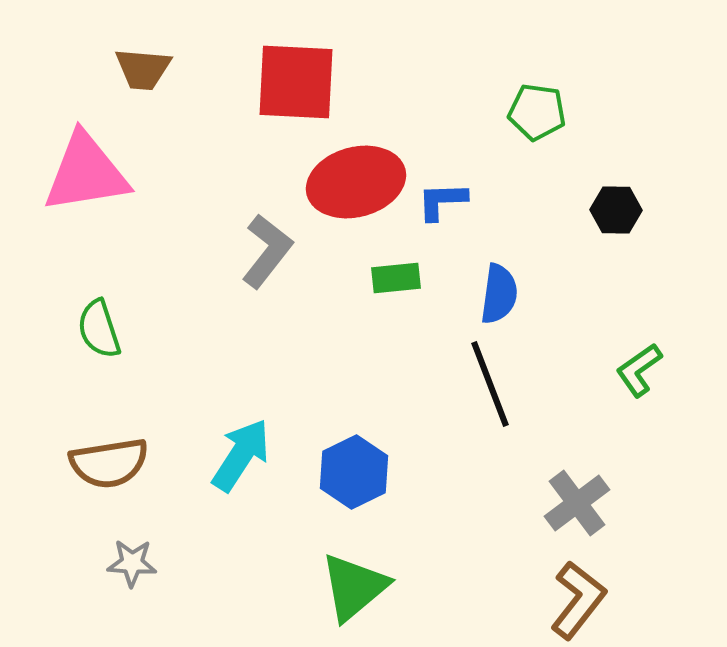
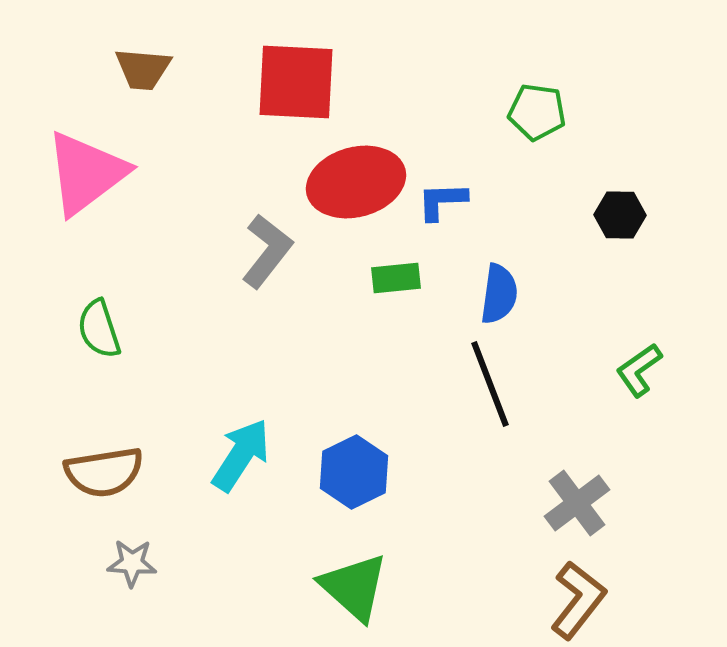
pink triangle: rotated 28 degrees counterclockwise
black hexagon: moved 4 px right, 5 px down
brown semicircle: moved 5 px left, 9 px down
green triangle: rotated 38 degrees counterclockwise
